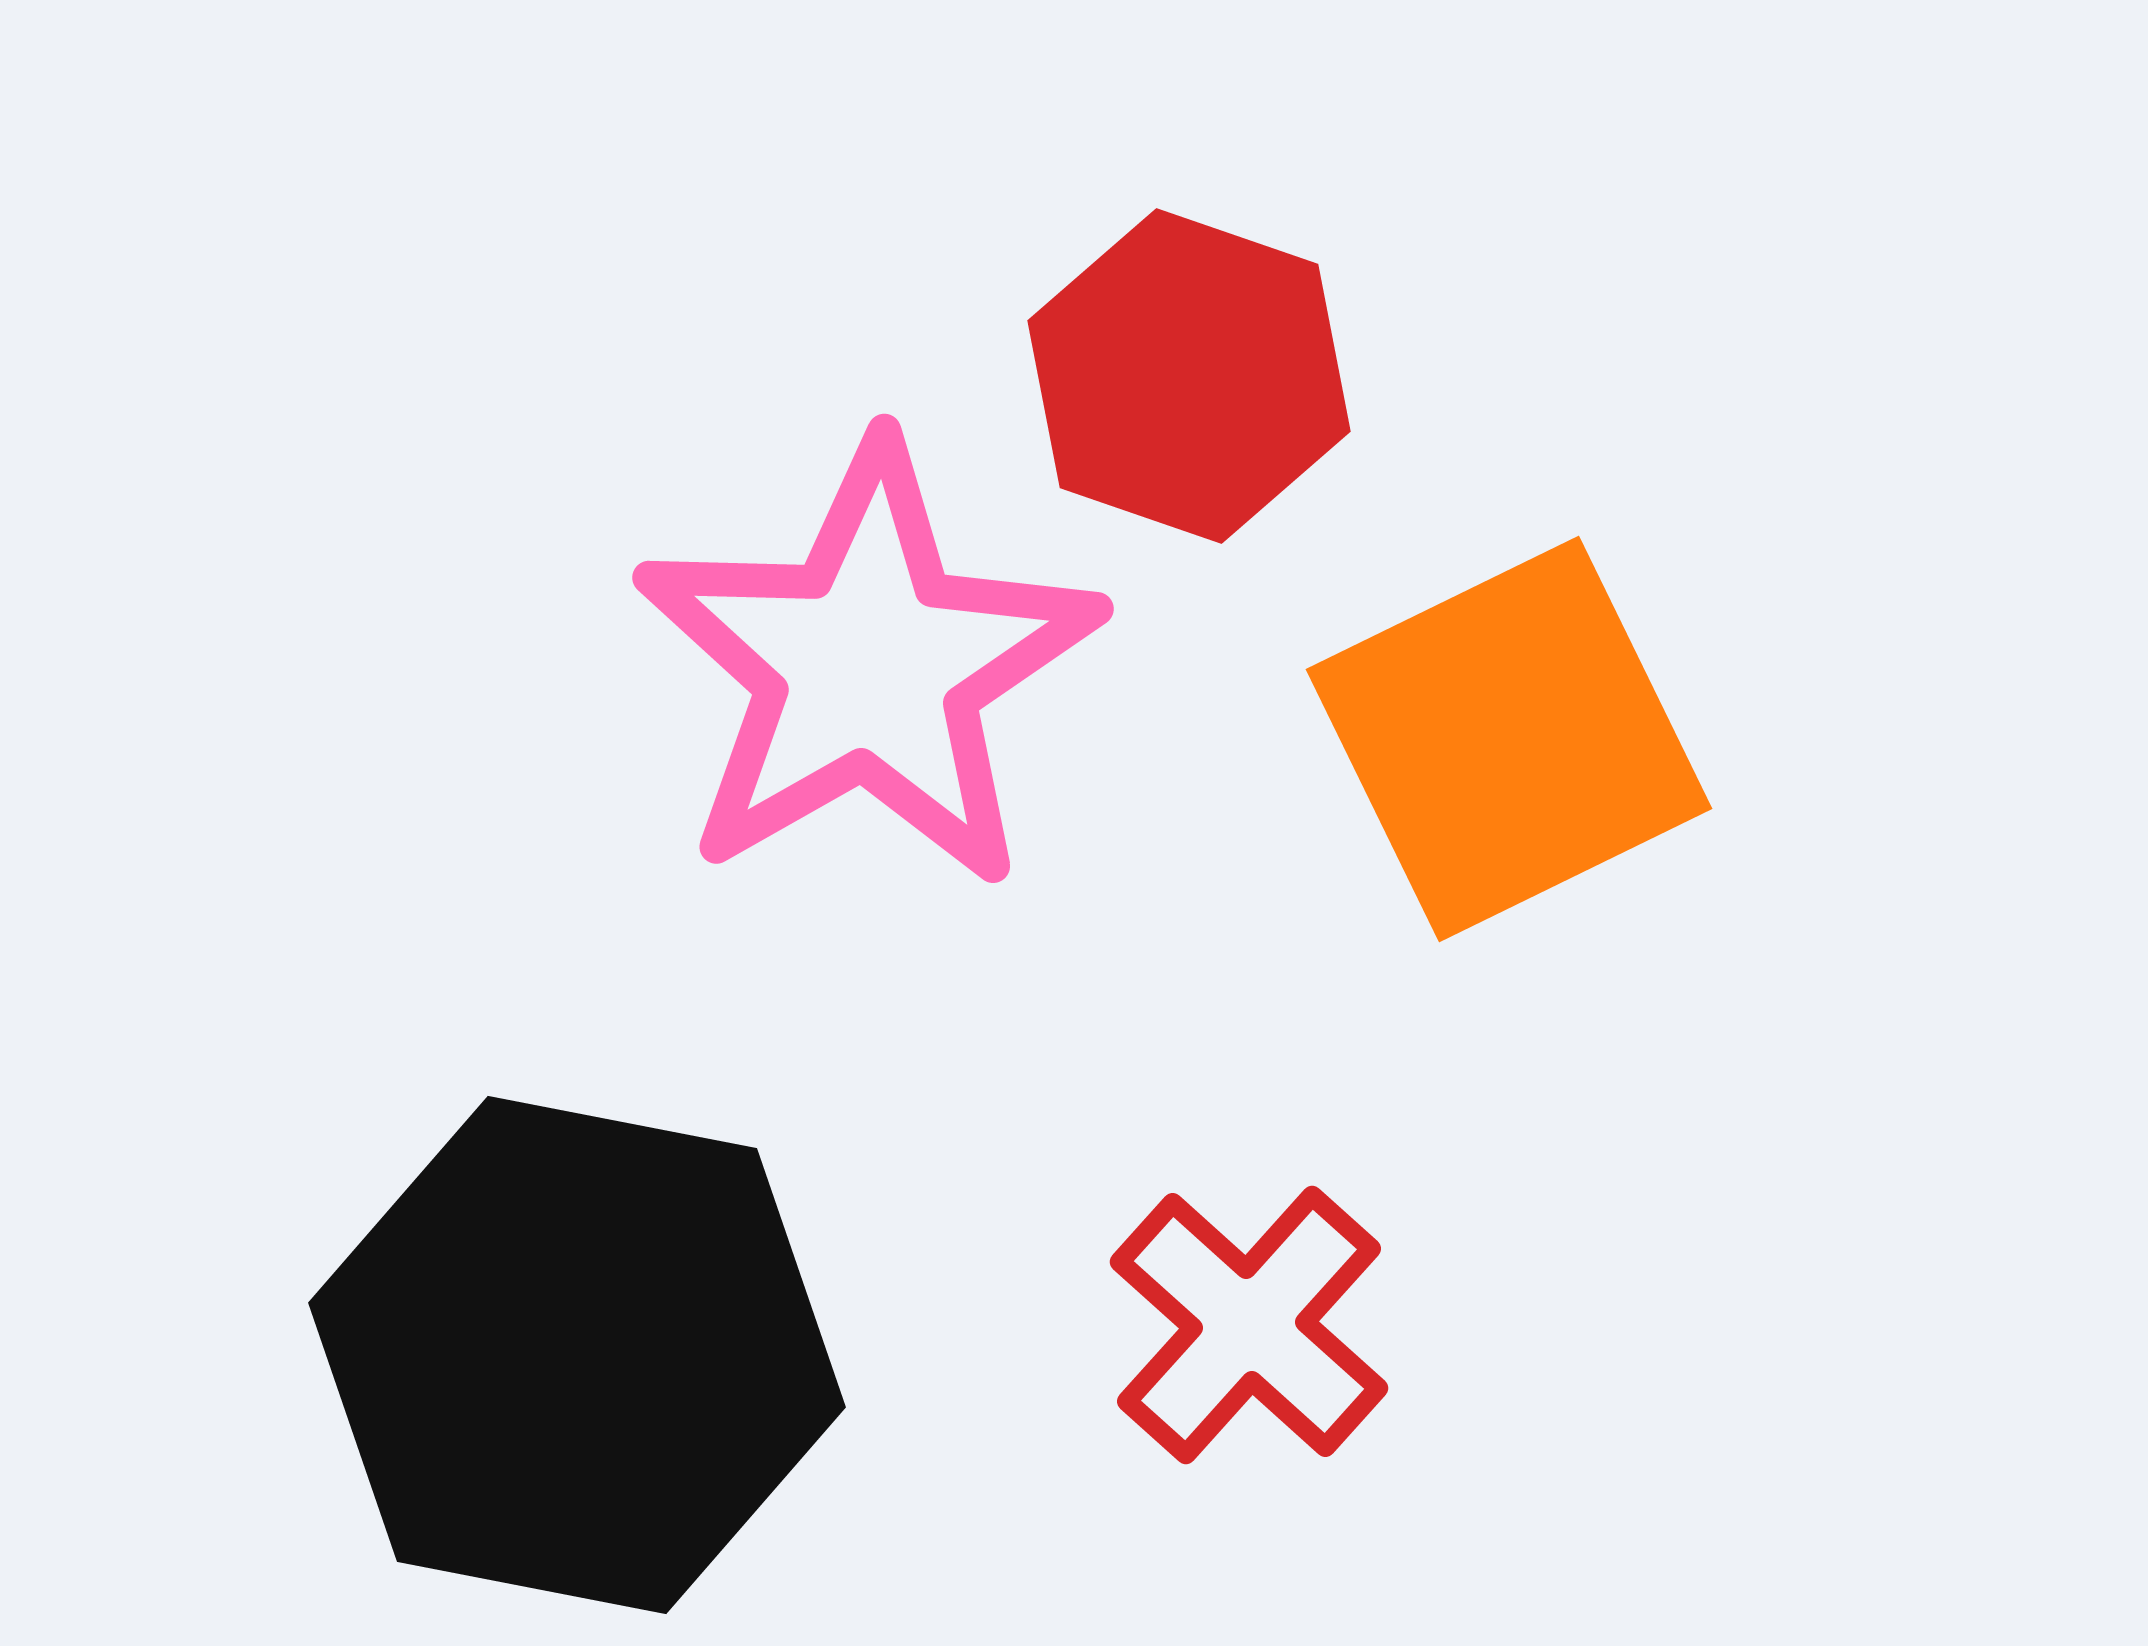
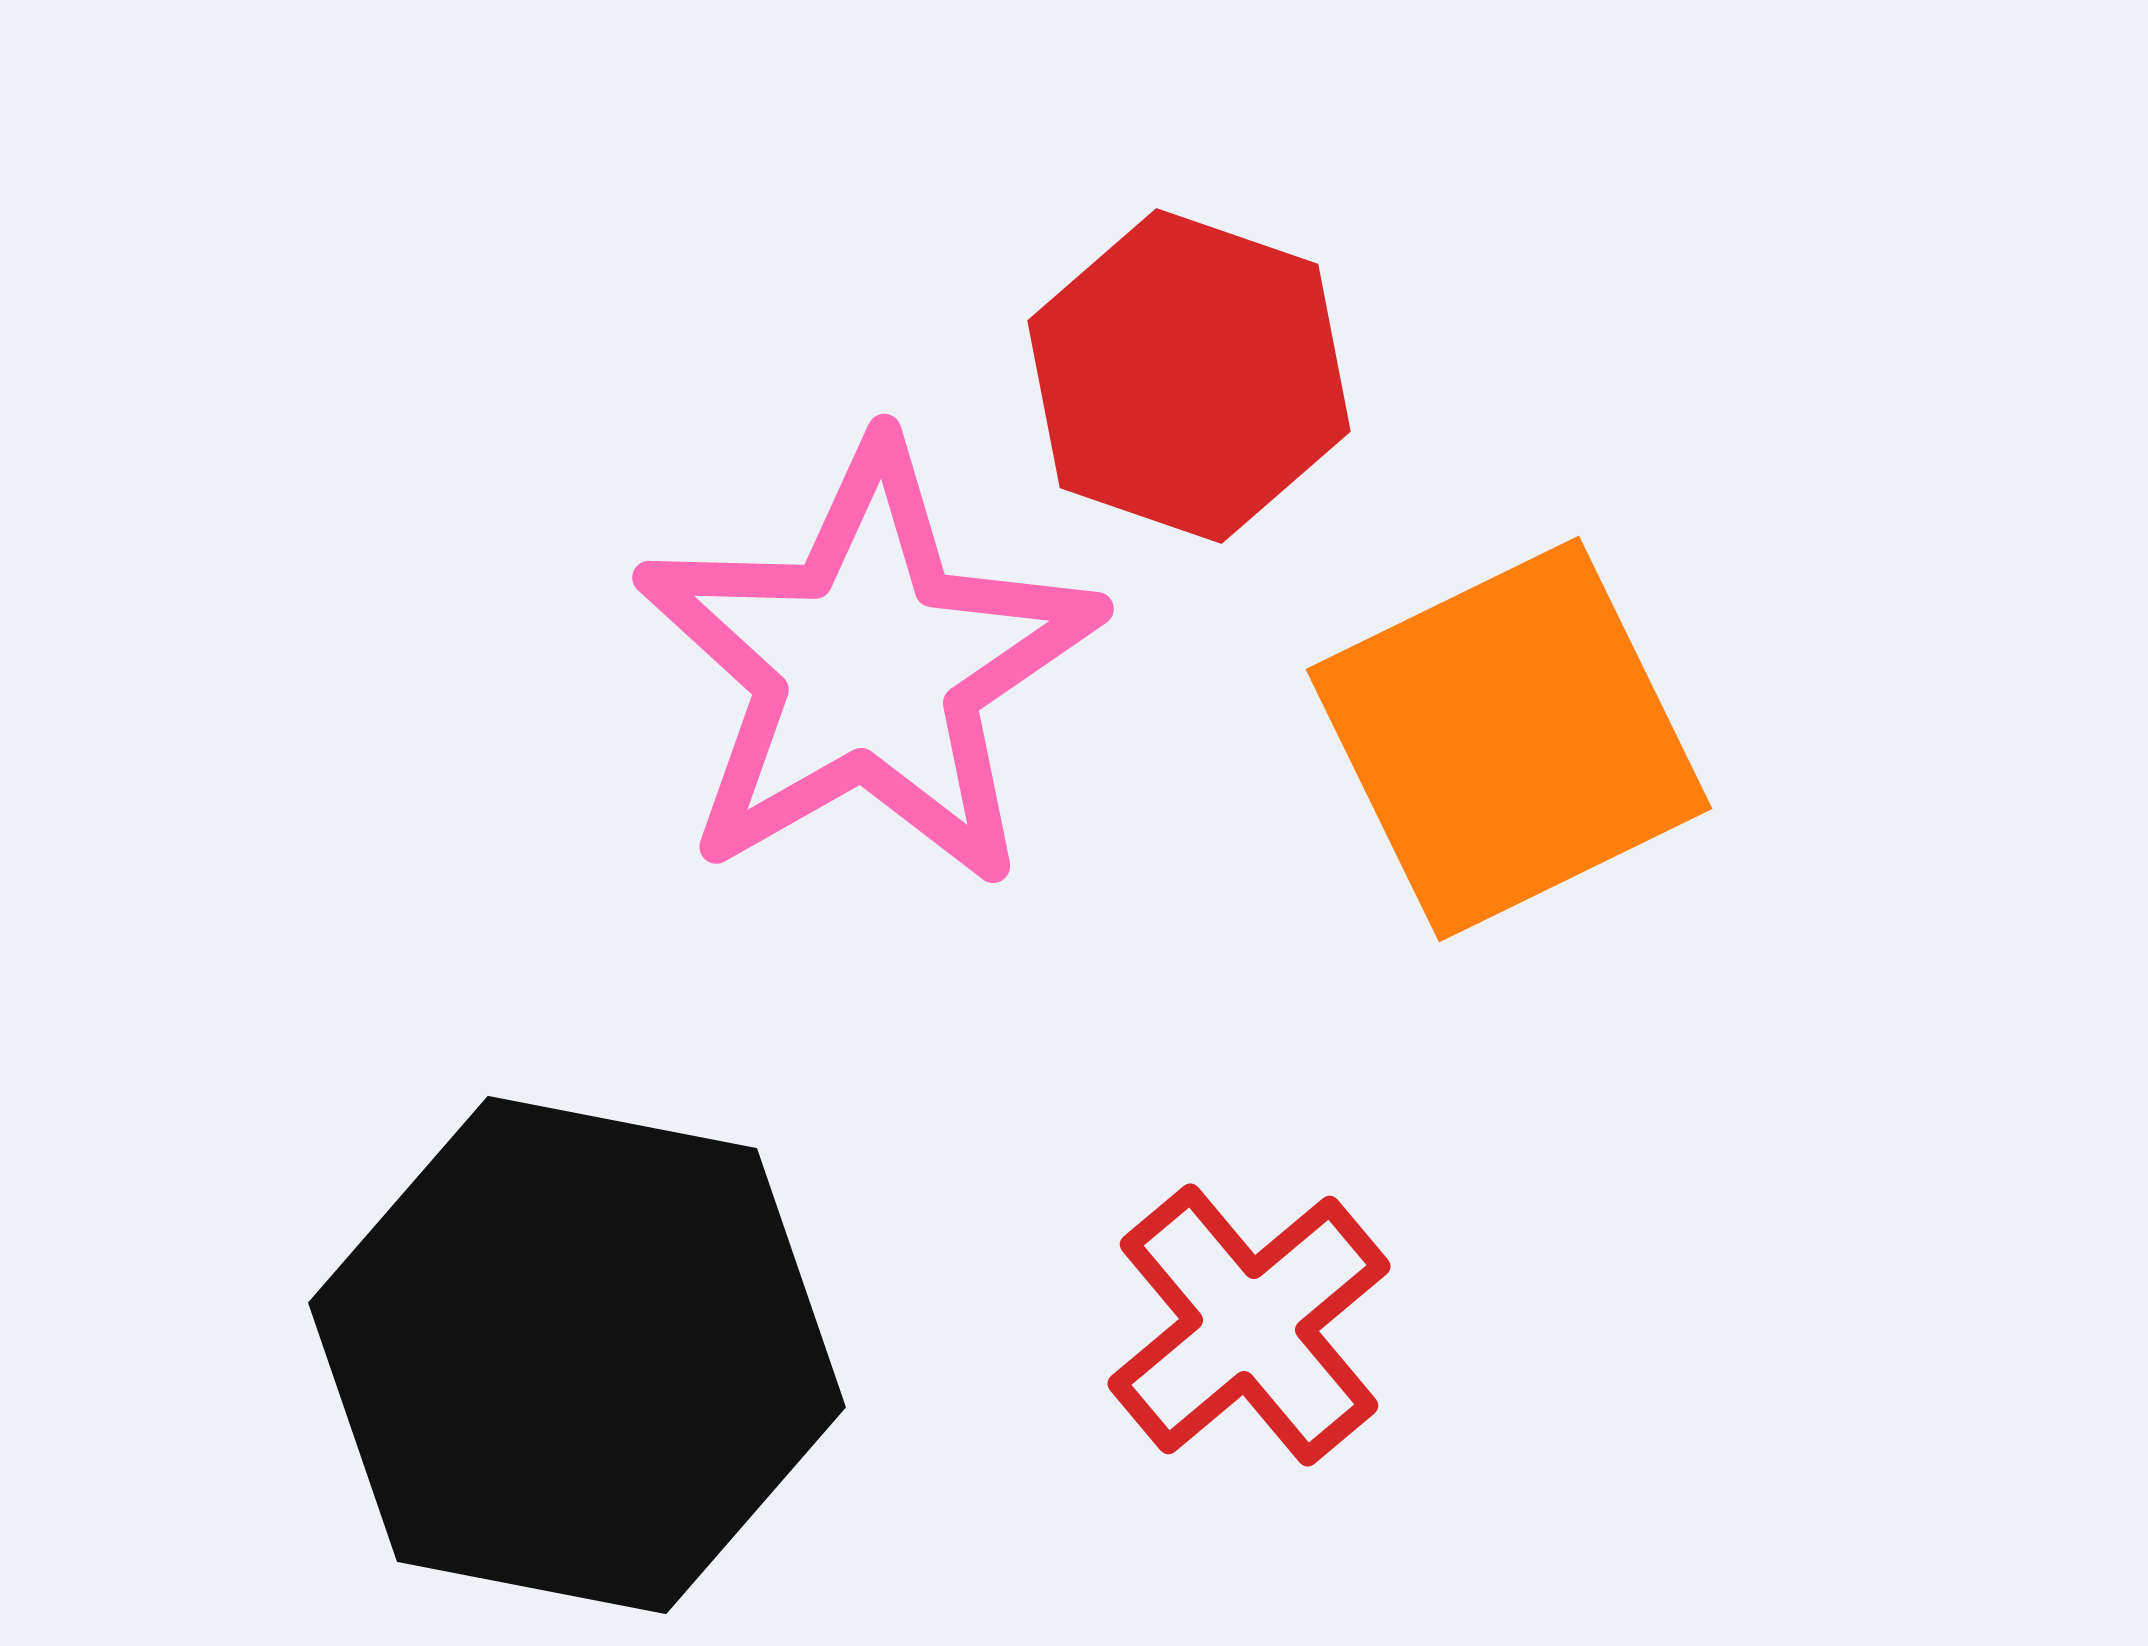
red cross: rotated 8 degrees clockwise
